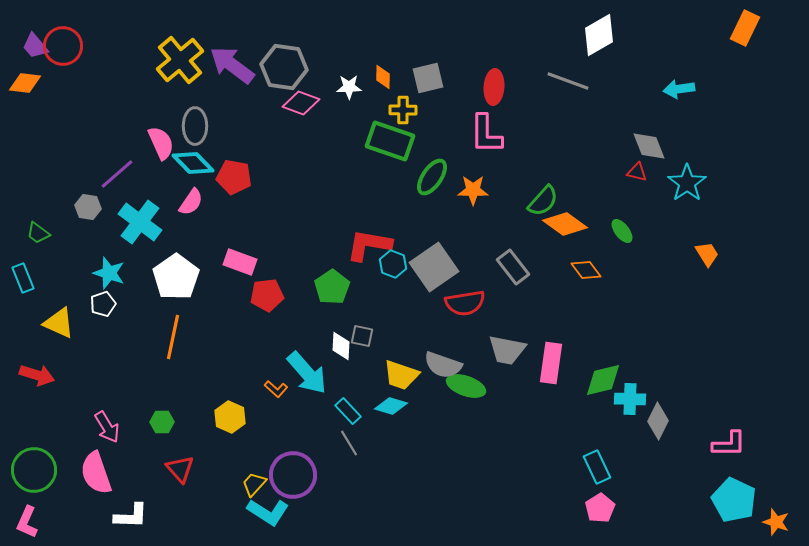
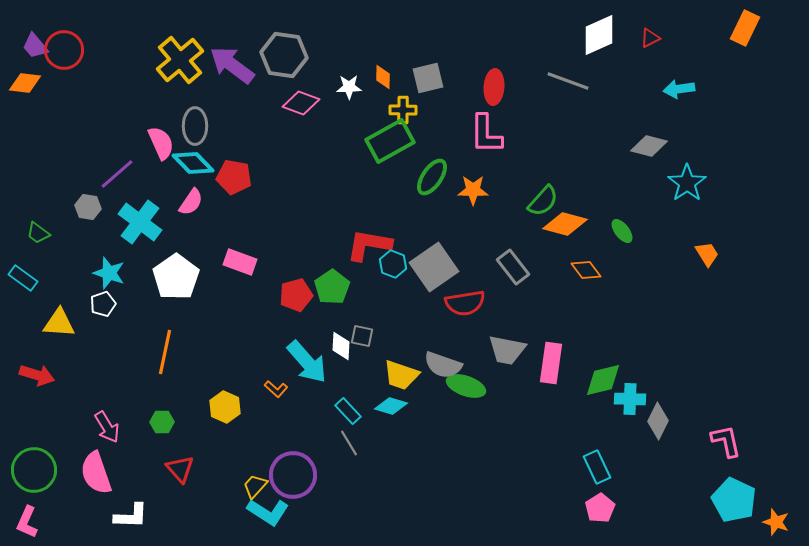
white diamond at (599, 35): rotated 6 degrees clockwise
red circle at (63, 46): moved 1 px right, 4 px down
gray hexagon at (284, 67): moved 12 px up
green rectangle at (390, 141): rotated 48 degrees counterclockwise
gray diamond at (649, 146): rotated 54 degrees counterclockwise
red triangle at (637, 172): moved 13 px right, 134 px up; rotated 40 degrees counterclockwise
orange diamond at (565, 224): rotated 21 degrees counterclockwise
cyan rectangle at (23, 278): rotated 32 degrees counterclockwise
red pentagon at (267, 295): moved 29 px right; rotated 8 degrees counterclockwise
yellow triangle at (59, 323): rotated 20 degrees counterclockwise
orange line at (173, 337): moved 8 px left, 15 px down
cyan arrow at (307, 373): moved 11 px up
yellow hexagon at (230, 417): moved 5 px left, 10 px up
pink L-shape at (729, 444): moved 3 px left, 3 px up; rotated 102 degrees counterclockwise
yellow trapezoid at (254, 484): moved 1 px right, 2 px down
